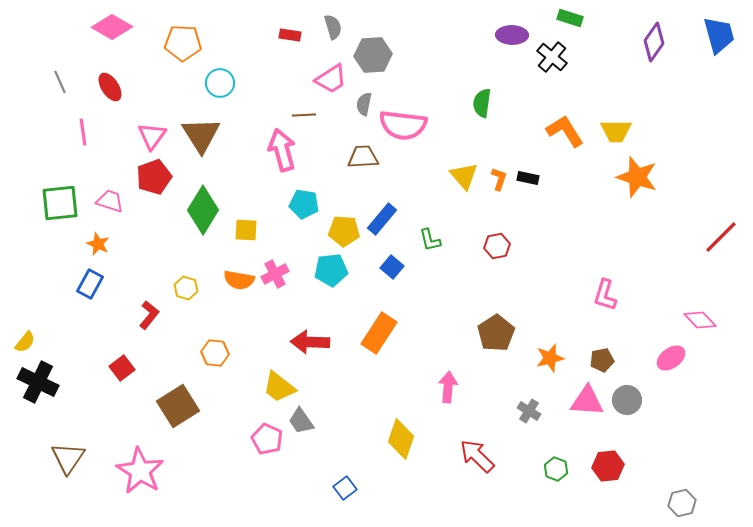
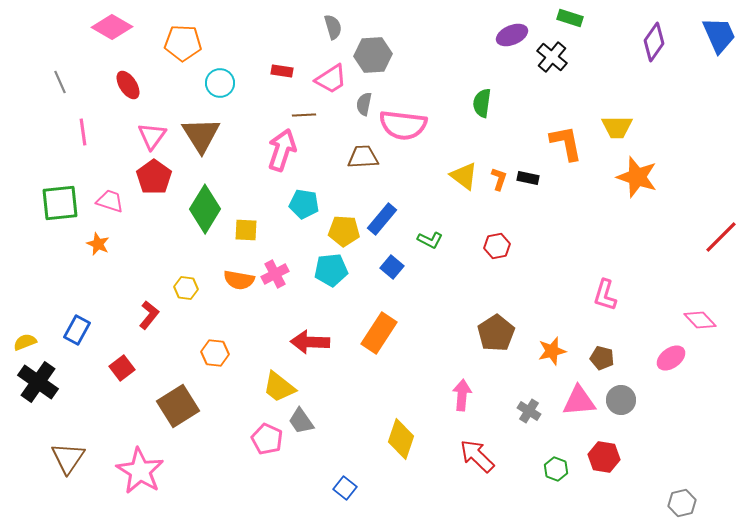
red rectangle at (290, 35): moved 8 px left, 36 px down
purple ellipse at (512, 35): rotated 24 degrees counterclockwise
blue trapezoid at (719, 35): rotated 9 degrees counterclockwise
red ellipse at (110, 87): moved 18 px right, 2 px up
orange L-shape at (565, 131): moved 1 px right, 12 px down; rotated 21 degrees clockwise
yellow trapezoid at (616, 131): moved 1 px right, 4 px up
pink arrow at (282, 150): rotated 33 degrees clockwise
yellow triangle at (464, 176): rotated 12 degrees counterclockwise
red pentagon at (154, 177): rotated 16 degrees counterclockwise
green diamond at (203, 210): moved 2 px right, 1 px up
green L-shape at (430, 240): rotated 50 degrees counterclockwise
blue rectangle at (90, 284): moved 13 px left, 46 px down
yellow hexagon at (186, 288): rotated 10 degrees counterclockwise
yellow semicircle at (25, 342): rotated 150 degrees counterclockwise
orange star at (550, 358): moved 2 px right, 7 px up
brown pentagon at (602, 360): moved 2 px up; rotated 25 degrees clockwise
black cross at (38, 382): rotated 9 degrees clockwise
pink arrow at (448, 387): moved 14 px right, 8 px down
gray circle at (627, 400): moved 6 px left
pink triangle at (587, 401): moved 8 px left; rotated 9 degrees counterclockwise
red hexagon at (608, 466): moved 4 px left, 9 px up; rotated 16 degrees clockwise
blue square at (345, 488): rotated 15 degrees counterclockwise
